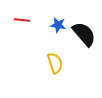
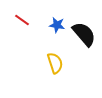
red line: rotated 28 degrees clockwise
blue star: moved 1 px left
